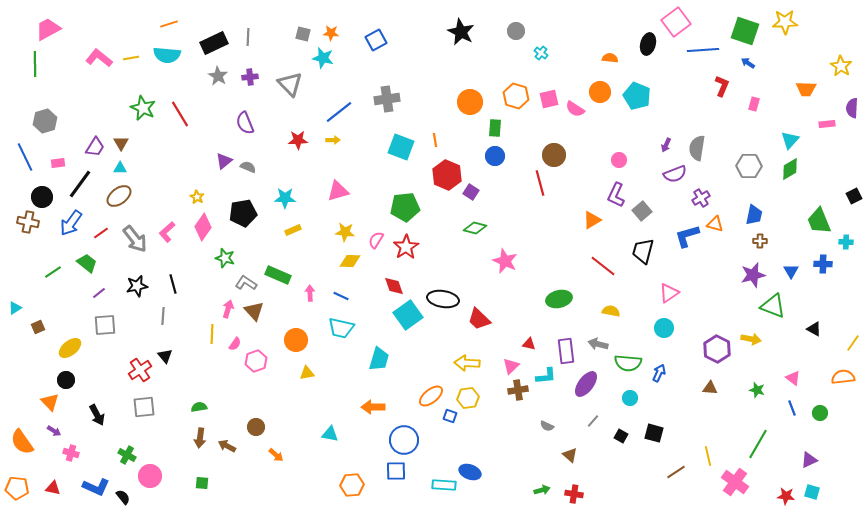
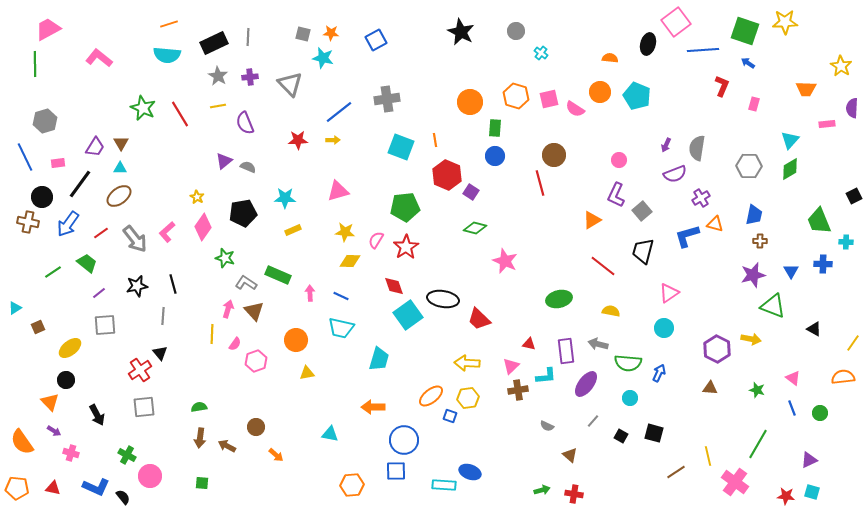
yellow line at (131, 58): moved 87 px right, 48 px down
blue arrow at (71, 223): moved 3 px left, 1 px down
black triangle at (165, 356): moved 5 px left, 3 px up
